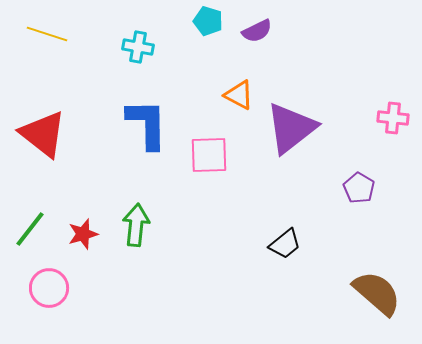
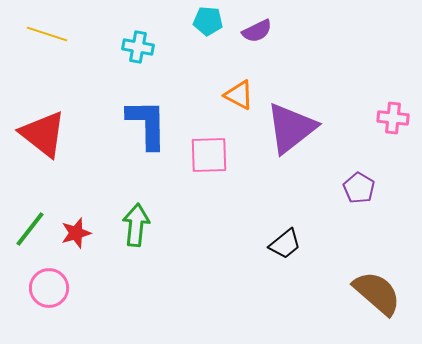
cyan pentagon: rotated 12 degrees counterclockwise
red star: moved 7 px left, 1 px up
